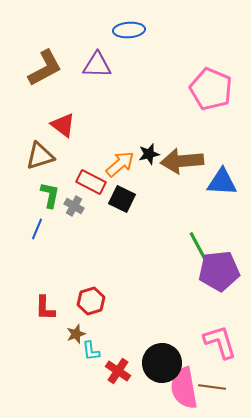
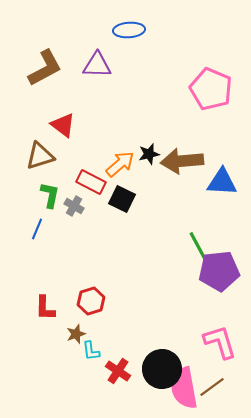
black circle: moved 6 px down
brown line: rotated 44 degrees counterclockwise
